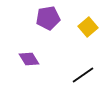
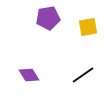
yellow square: rotated 30 degrees clockwise
purple diamond: moved 16 px down
